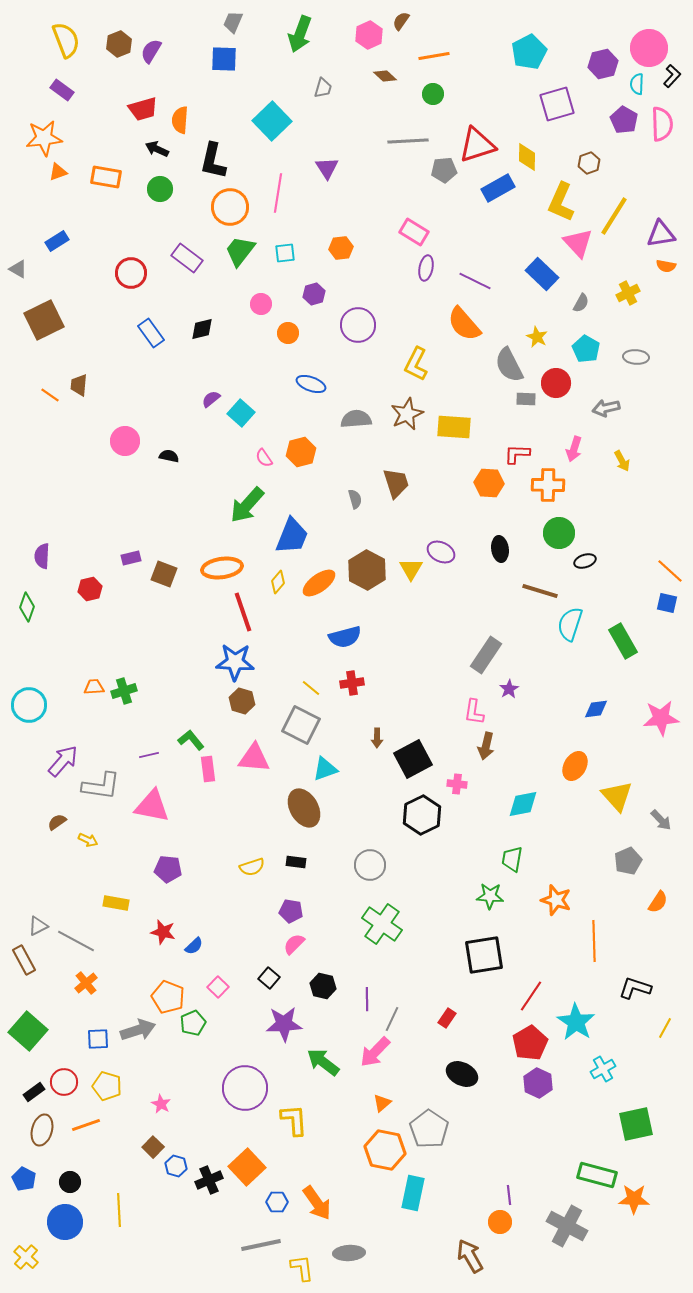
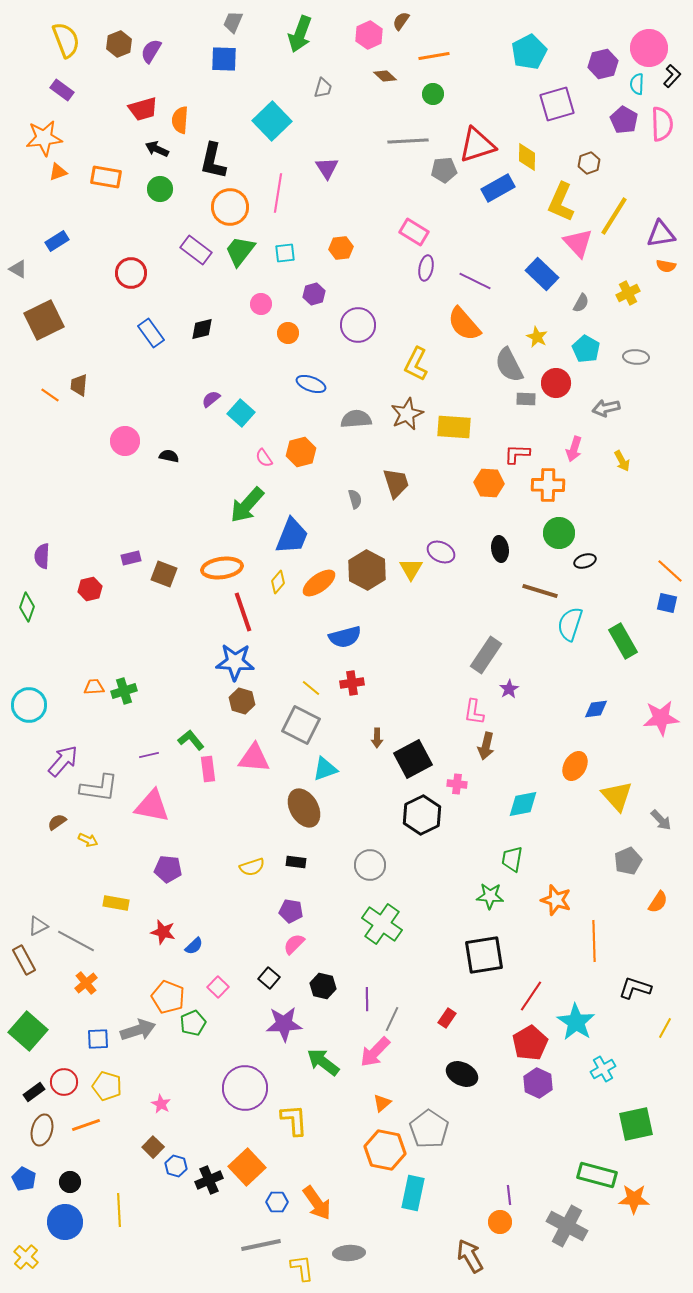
purple rectangle at (187, 258): moved 9 px right, 8 px up
gray L-shape at (101, 786): moved 2 px left, 2 px down
